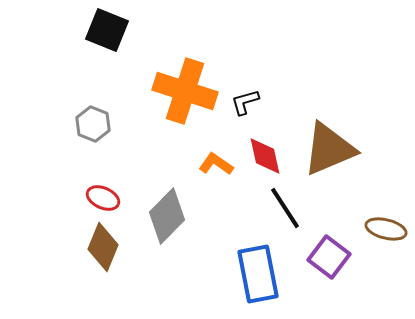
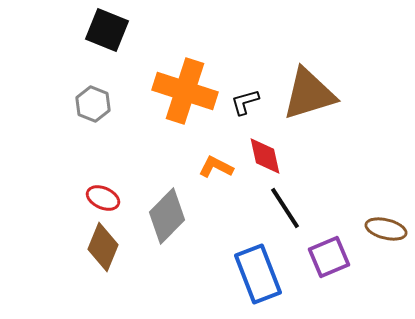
gray hexagon: moved 20 px up
brown triangle: moved 20 px left, 55 px up; rotated 6 degrees clockwise
orange L-shape: moved 3 px down; rotated 8 degrees counterclockwise
purple square: rotated 30 degrees clockwise
blue rectangle: rotated 10 degrees counterclockwise
